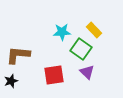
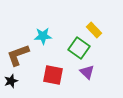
cyan star: moved 19 px left, 4 px down
green square: moved 2 px left, 1 px up
brown L-shape: rotated 25 degrees counterclockwise
red square: moved 1 px left; rotated 20 degrees clockwise
